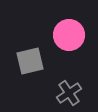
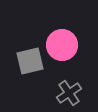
pink circle: moved 7 px left, 10 px down
